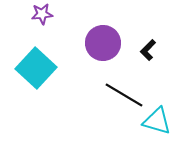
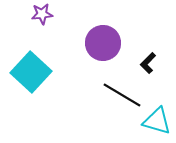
black L-shape: moved 13 px down
cyan square: moved 5 px left, 4 px down
black line: moved 2 px left
